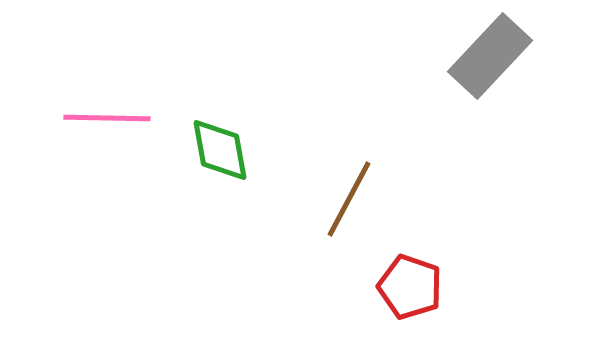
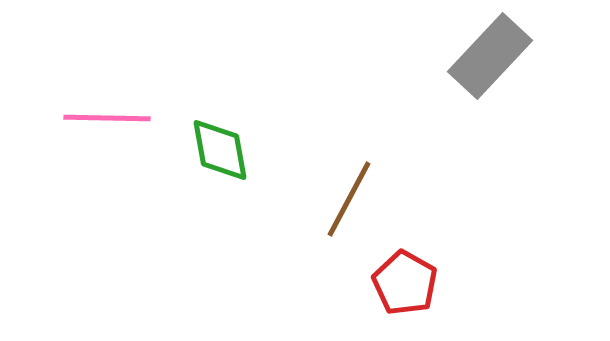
red pentagon: moved 5 px left, 4 px up; rotated 10 degrees clockwise
